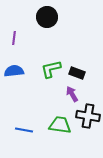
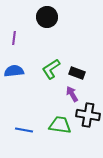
green L-shape: rotated 20 degrees counterclockwise
black cross: moved 1 px up
